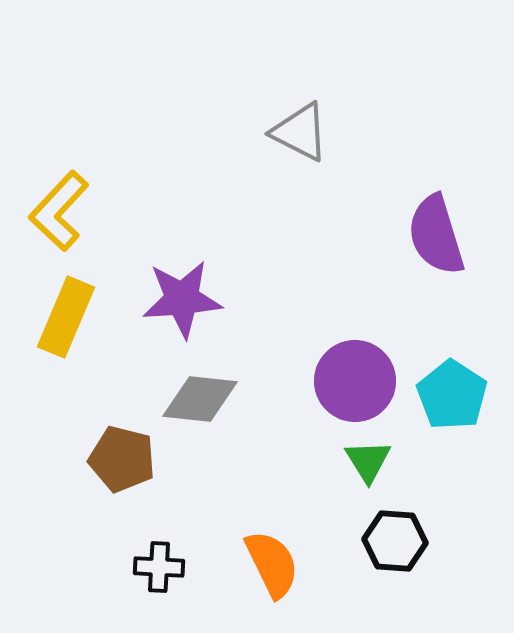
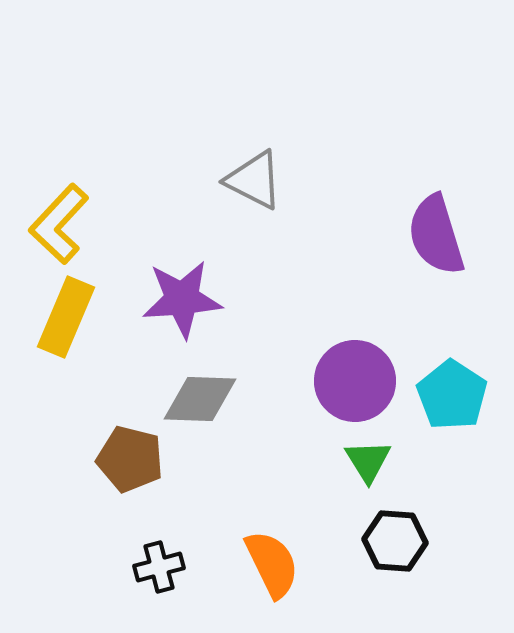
gray triangle: moved 46 px left, 48 px down
yellow L-shape: moved 13 px down
gray diamond: rotated 4 degrees counterclockwise
brown pentagon: moved 8 px right
black cross: rotated 18 degrees counterclockwise
